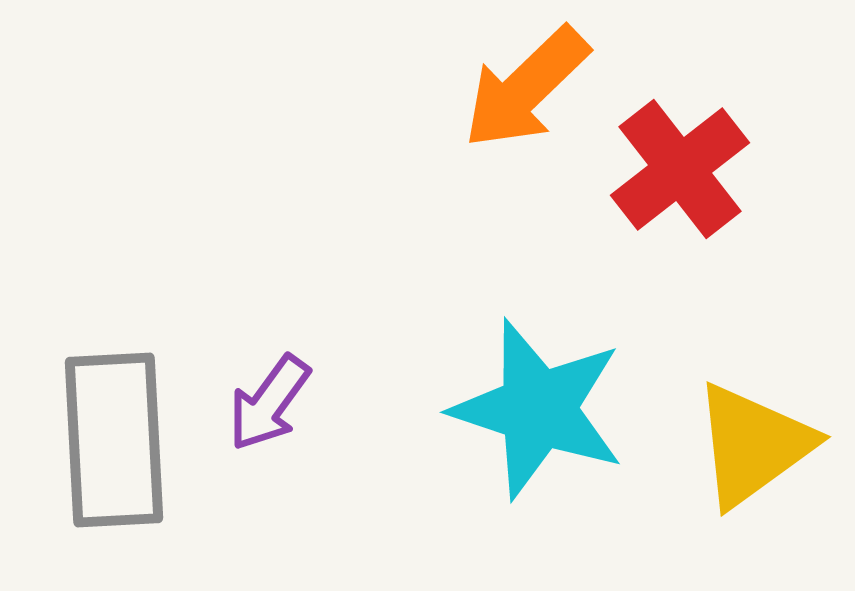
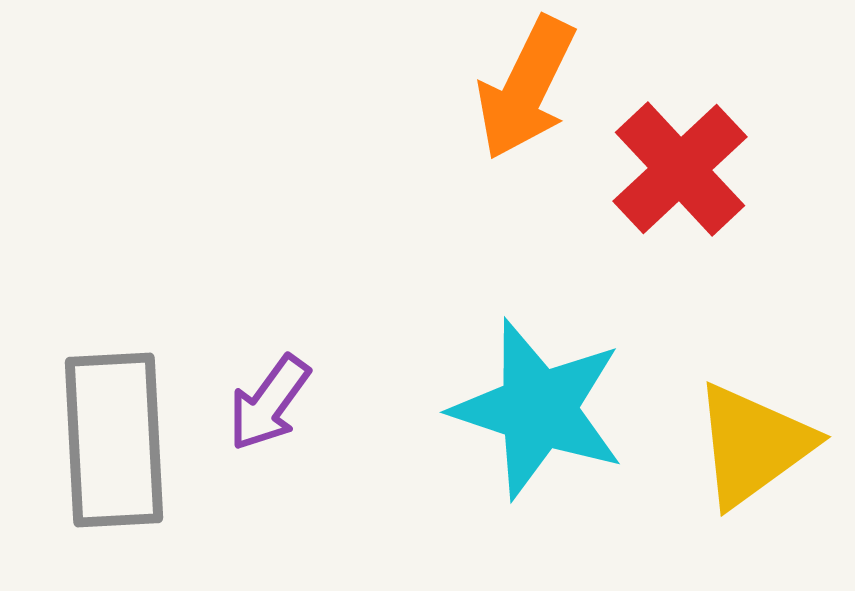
orange arrow: rotated 20 degrees counterclockwise
red cross: rotated 5 degrees counterclockwise
